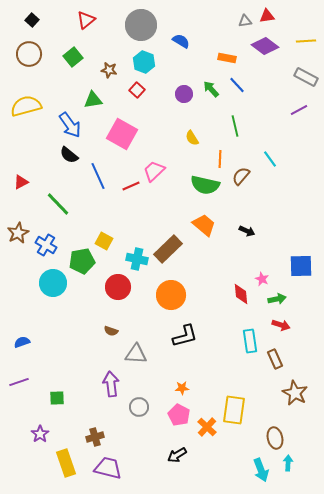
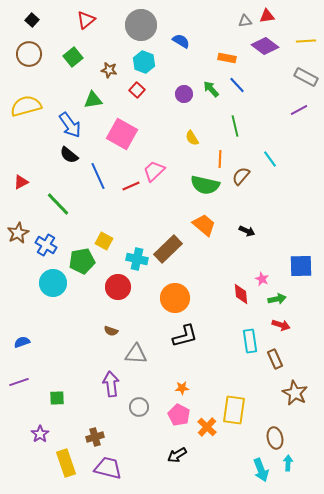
orange circle at (171, 295): moved 4 px right, 3 px down
